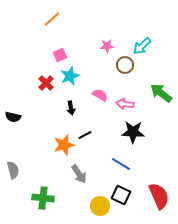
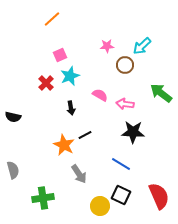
orange star: rotated 30 degrees counterclockwise
green cross: rotated 15 degrees counterclockwise
